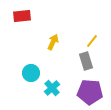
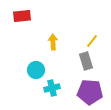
yellow arrow: rotated 28 degrees counterclockwise
cyan circle: moved 5 px right, 3 px up
cyan cross: rotated 28 degrees clockwise
